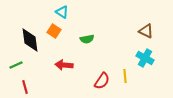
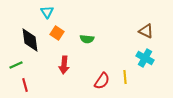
cyan triangle: moved 15 px left; rotated 24 degrees clockwise
orange square: moved 3 px right, 2 px down
green semicircle: rotated 16 degrees clockwise
red arrow: rotated 90 degrees counterclockwise
yellow line: moved 1 px down
red line: moved 2 px up
